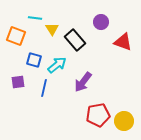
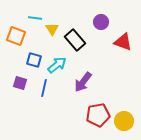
purple square: moved 2 px right, 1 px down; rotated 24 degrees clockwise
